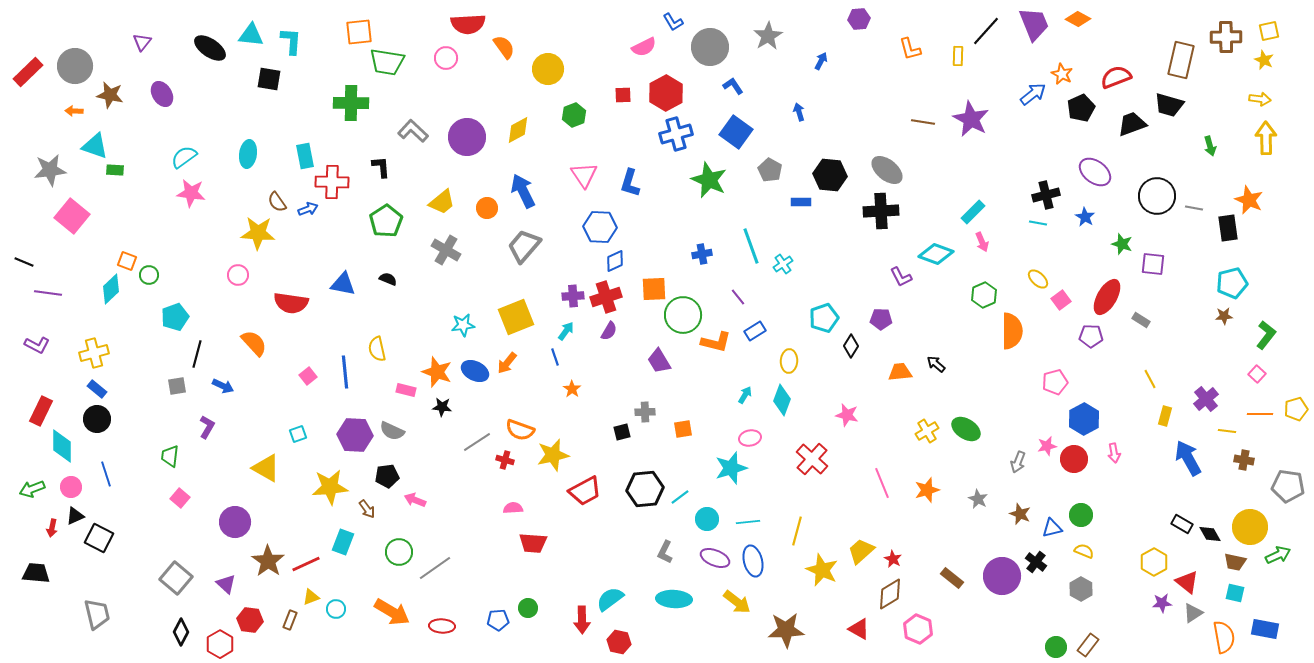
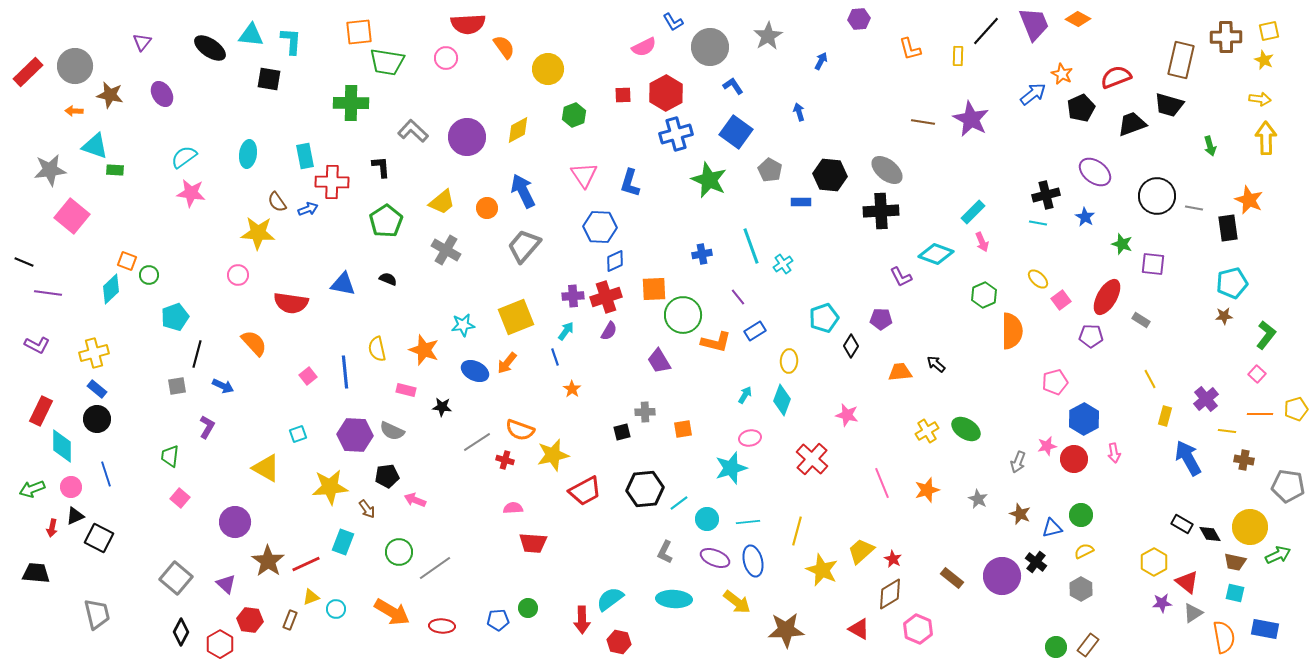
orange star at (437, 372): moved 13 px left, 22 px up
cyan line at (680, 497): moved 1 px left, 6 px down
yellow semicircle at (1084, 551): rotated 48 degrees counterclockwise
